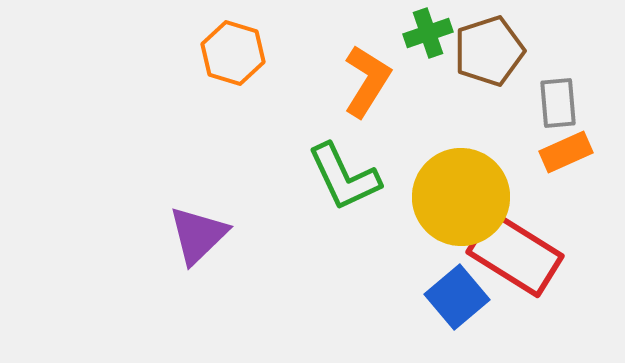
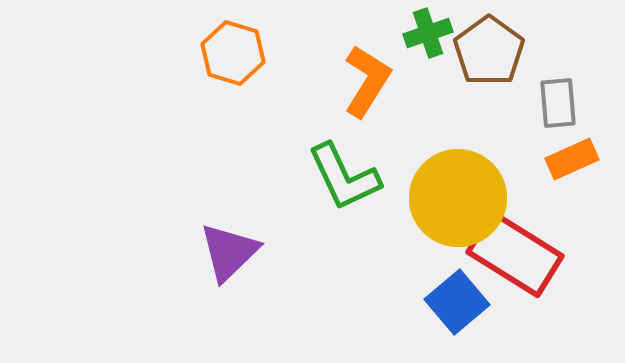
brown pentagon: rotated 18 degrees counterclockwise
orange rectangle: moved 6 px right, 7 px down
yellow circle: moved 3 px left, 1 px down
purple triangle: moved 31 px right, 17 px down
blue square: moved 5 px down
